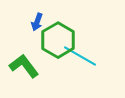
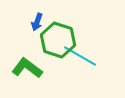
green hexagon: rotated 12 degrees counterclockwise
green L-shape: moved 3 px right, 2 px down; rotated 16 degrees counterclockwise
